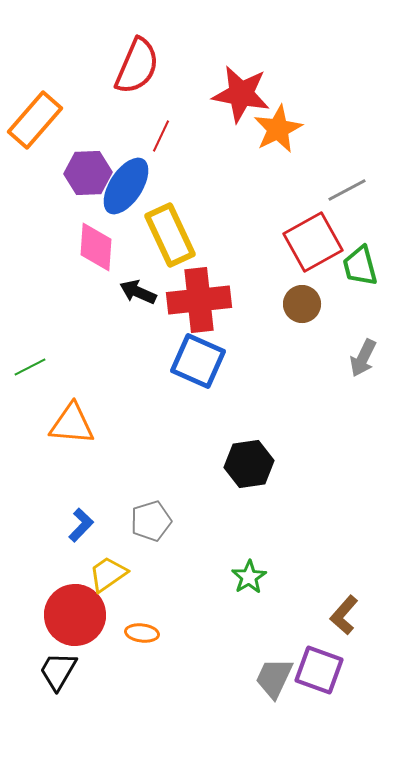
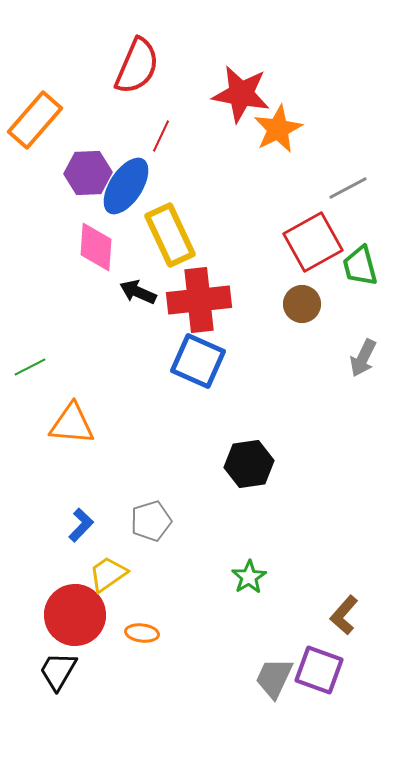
gray line: moved 1 px right, 2 px up
